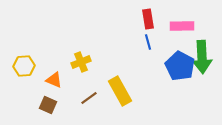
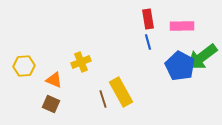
green arrow: rotated 56 degrees clockwise
yellow rectangle: moved 1 px right, 1 px down
brown line: moved 14 px right, 1 px down; rotated 72 degrees counterclockwise
brown square: moved 3 px right, 1 px up
